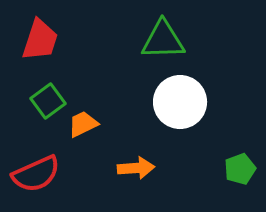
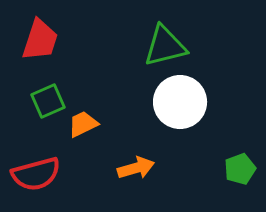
green triangle: moved 2 px right, 6 px down; rotated 12 degrees counterclockwise
green square: rotated 12 degrees clockwise
orange arrow: rotated 12 degrees counterclockwise
red semicircle: rotated 9 degrees clockwise
